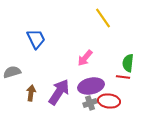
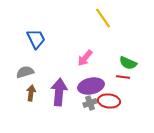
green semicircle: rotated 72 degrees counterclockwise
gray semicircle: moved 13 px right
purple arrow: rotated 28 degrees counterclockwise
